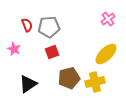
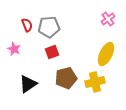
yellow ellipse: rotated 20 degrees counterclockwise
brown pentagon: moved 3 px left
